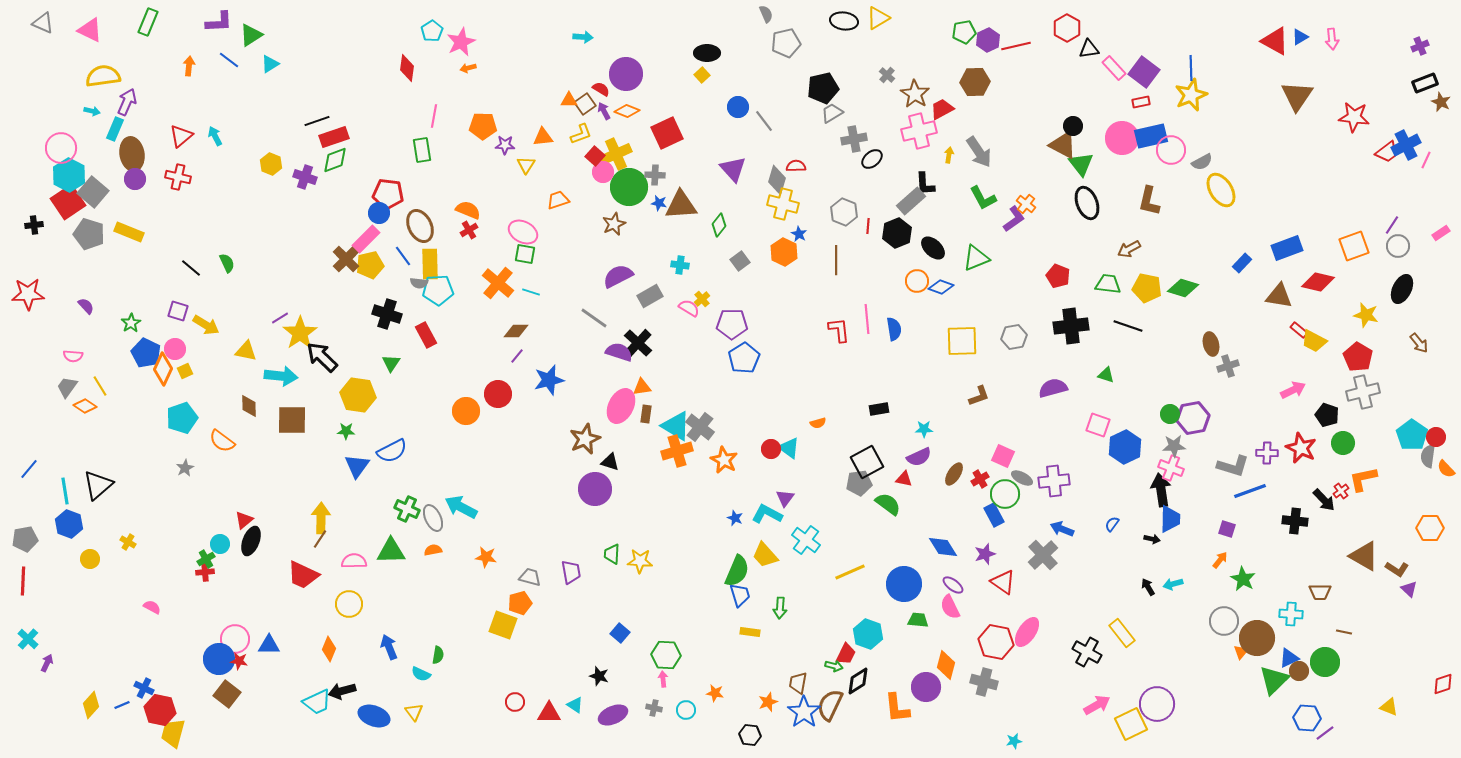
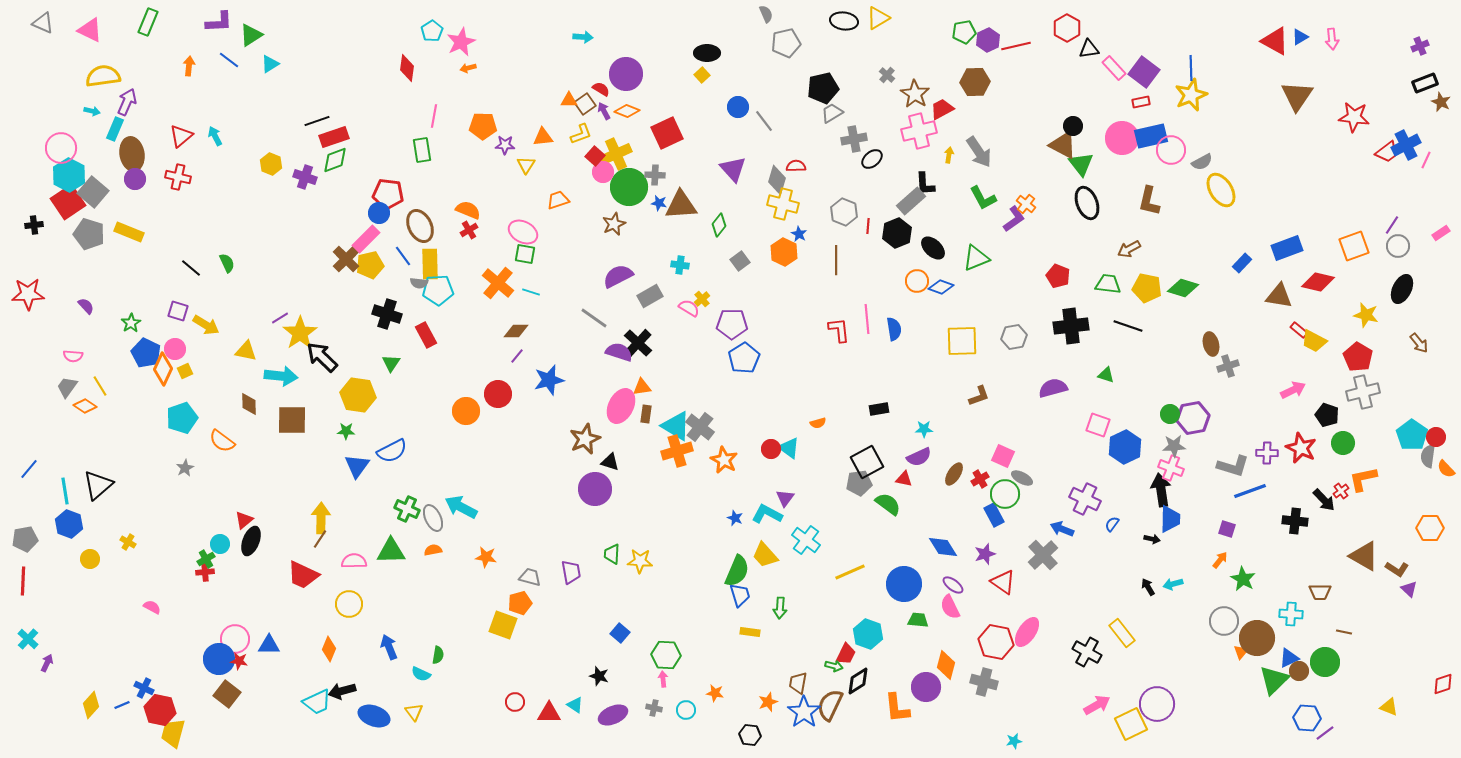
brown diamond at (249, 406): moved 2 px up
purple cross at (1054, 481): moved 31 px right, 18 px down; rotated 32 degrees clockwise
